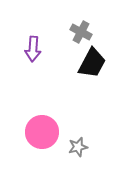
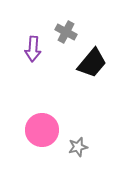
gray cross: moved 15 px left
black trapezoid: rotated 12 degrees clockwise
pink circle: moved 2 px up
